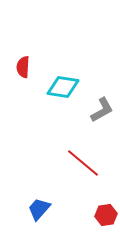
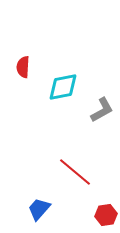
cyan diamond: rotated 20 degrees counterclockwise
red line: moved 8 px left, 9 px down
